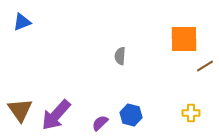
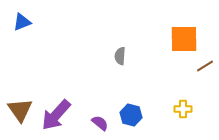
yellow cross: moved 8 px left, 4 px up
purple semicircle: rotated 84 degrees clockwise
